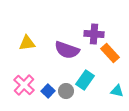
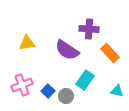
purple cross: moved 5 px left, 5 px up
purple semicircle: rotated 15 degrees clockwise
pink cross: moved 2 px left; rotated 25 degrees clockwise
gray circle: moved 5 px down
